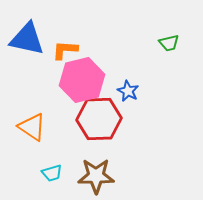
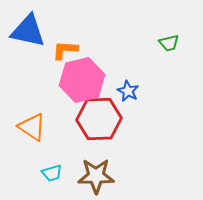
blue triangle: moved 1 px right, 8 px up
